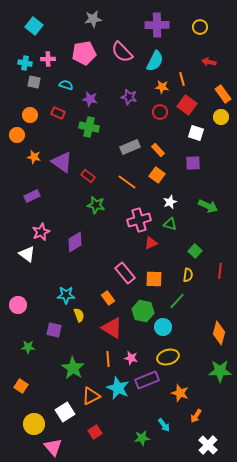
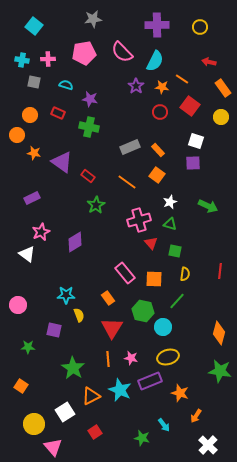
cyan cross at (25, 63): moved 3 px left, 3 px up
orange line at (182, 79): rotated 40 degrees counterclockwise
orange rectangle at (223, 94): moved 6 px up
purple star at (129, 97): moved 7 px right, 11 px up; rotated 21 degrees clockwise
red square at (187, 105): moved 3 px right, 1 px down
white square at (196, 133): moved 8 px down
orange star at (34, 157): moved 4 px up
purple rectangle at (32, 196): moved 2 px down
green star at (96, 205): rotated 30 degrees clockwise
red triangle at (151, 243): rotated 48 degrees counterclockwise
green square at (195, 251): moved 20 px left; rotated 32 degrees counterclockwise
yellow semicircle at (188, 275): moved 3 px left, 1 px up
red triangle at (112, 328): rotated 30 degrees clockwise
green star at (220, 371): rotated 10 degrees clockwise
purple rectangle at (147, 380): moved 3 px right, 1 px down
cyan star at (118, 388): moved 2 px right, 2 px down
green star at (142, 438): rotated 21 degrees clockwise
